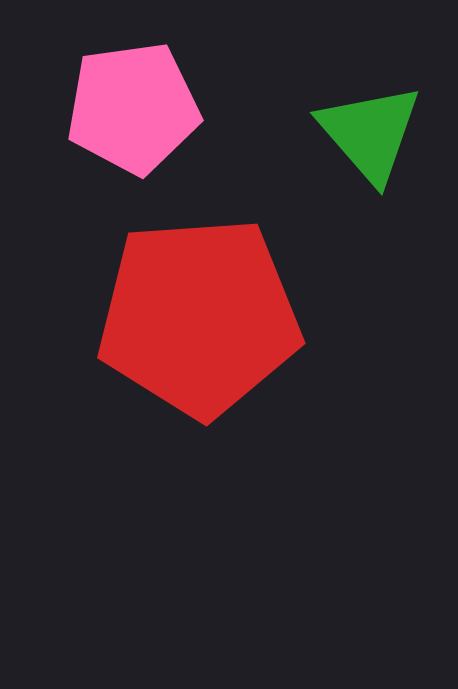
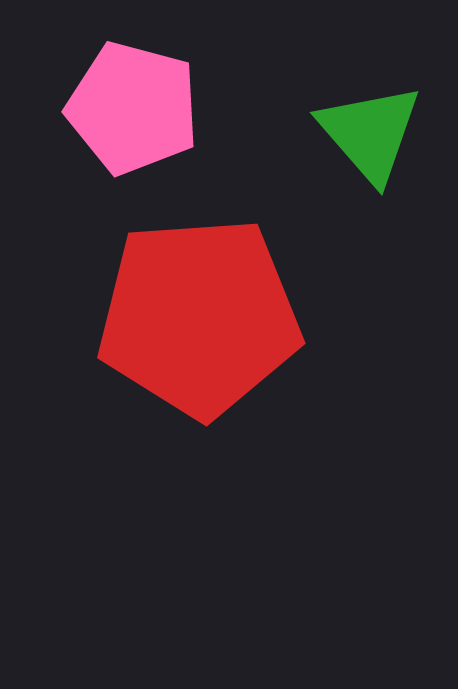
pink pentagon: rotated 23 degrees clockwise
